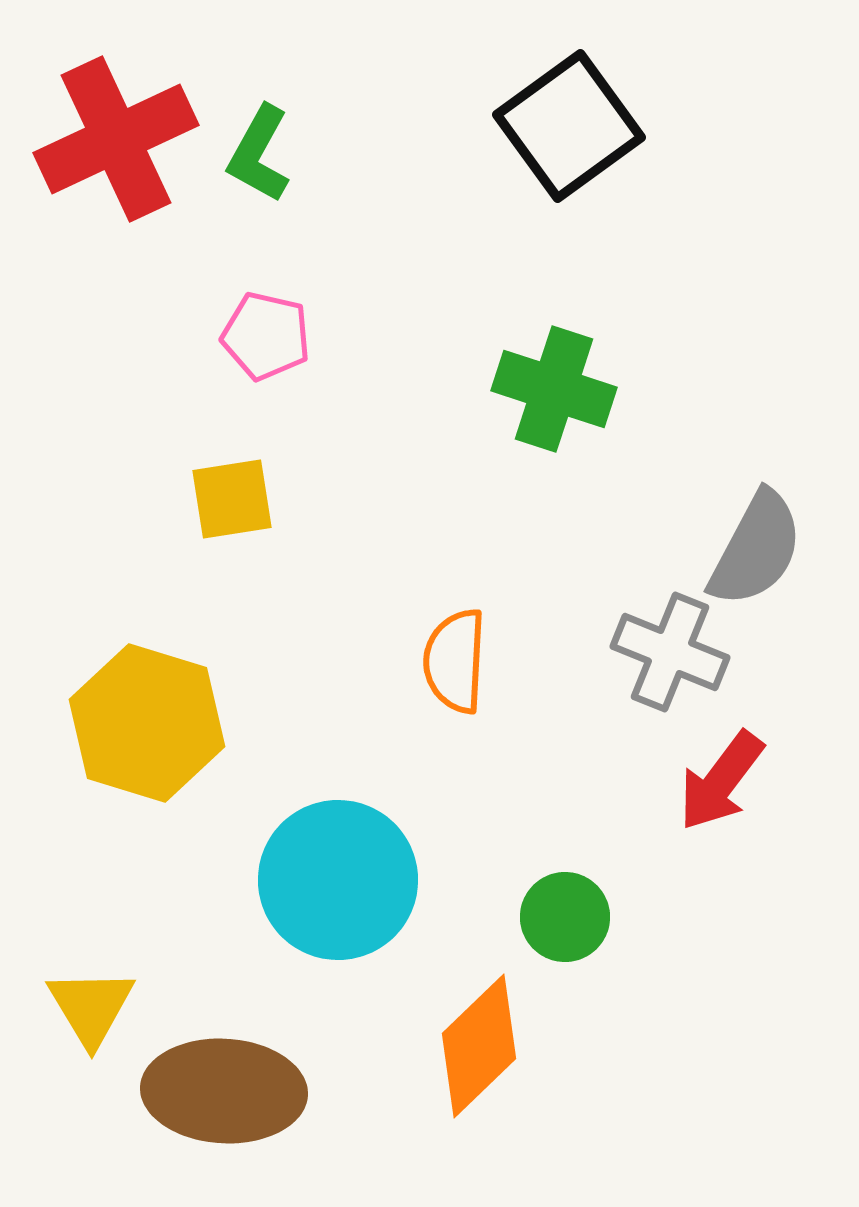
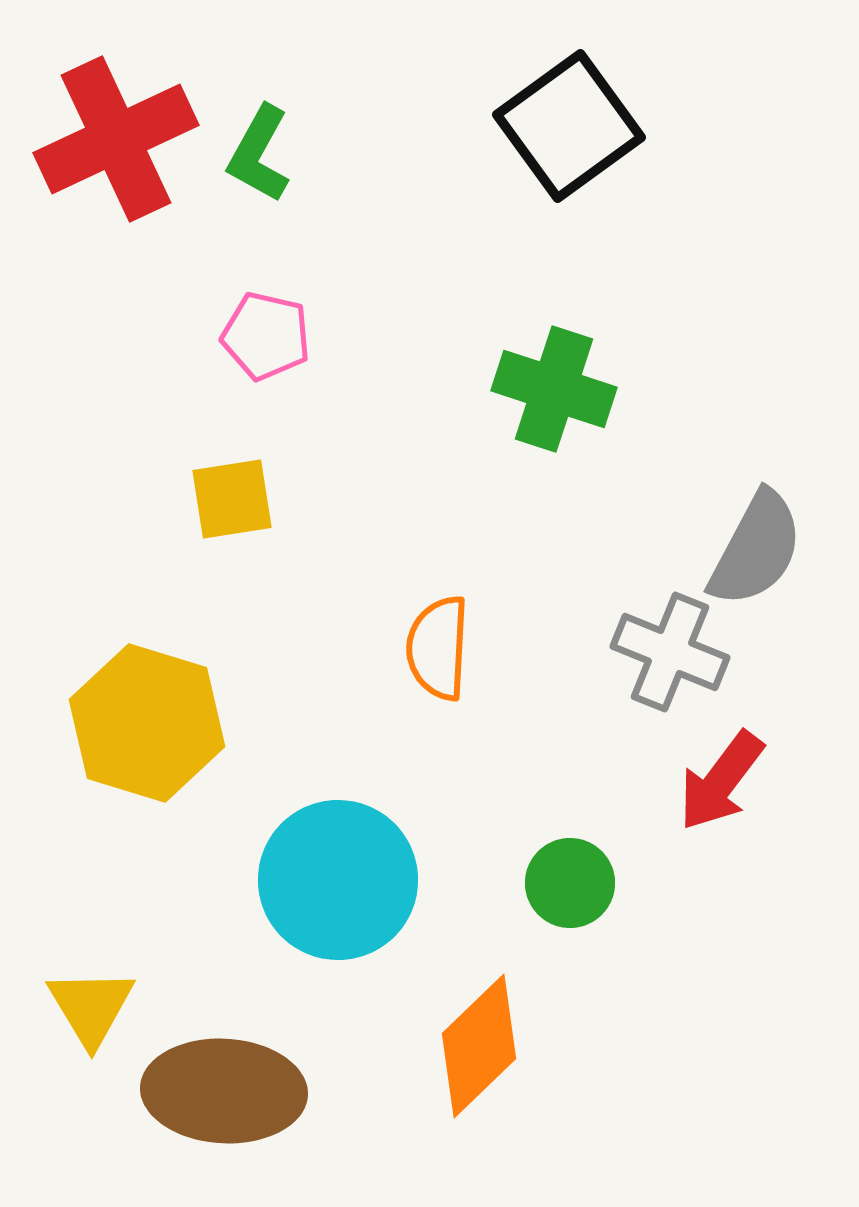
orange semicircle: moved 17 px left, 13 px up
green circle: moved 5 px right, 34 px up
